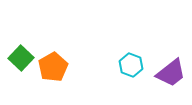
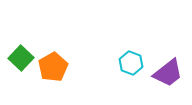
cyan hexagon: moved 2 px up
purple trapezoid: moved 3 px left
